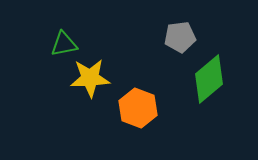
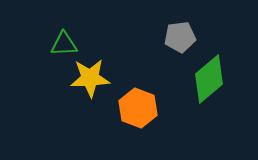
green triangle: rotated 8 degrees clockwise
